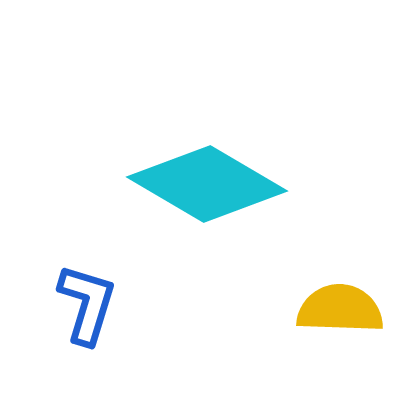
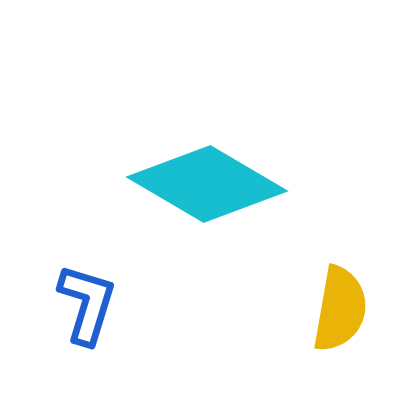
yellow semicircle: rotated 98 degrees clockwise
